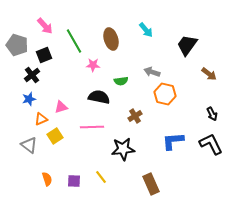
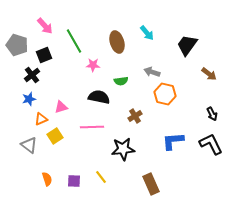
cyan arrow: moved 1 px right, 3 px down
brown ellipse: moved 6 px right, 3 px down
